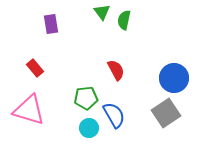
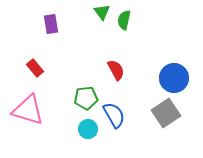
pink triangle: moved 1 px left
cyan circle: moved 1 px left, 1 px down
